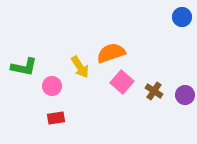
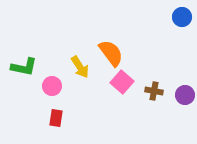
orange semicircle: rotated 72 degrees clockwise
brown cross: rotated 24 degrees counterclockwise
red rectangle: rotated 72 degrees counterclockwise
